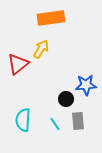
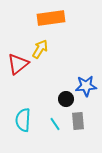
yellow arrow: moved 1 px left
blue star: moved 1 px down
